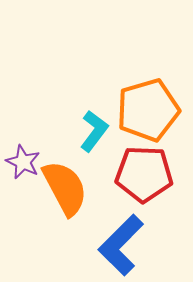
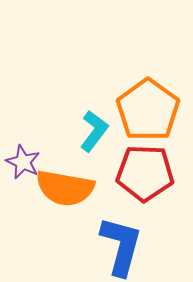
orange pentagon: rotated 20 degrees counterclockwise
red pentagon: moved 1 px right, 1 px up
orange semicircle: rotated 128 degrees clockwise
blue L-shape: moved 1 px down; rotated 150 degrees clockwise
